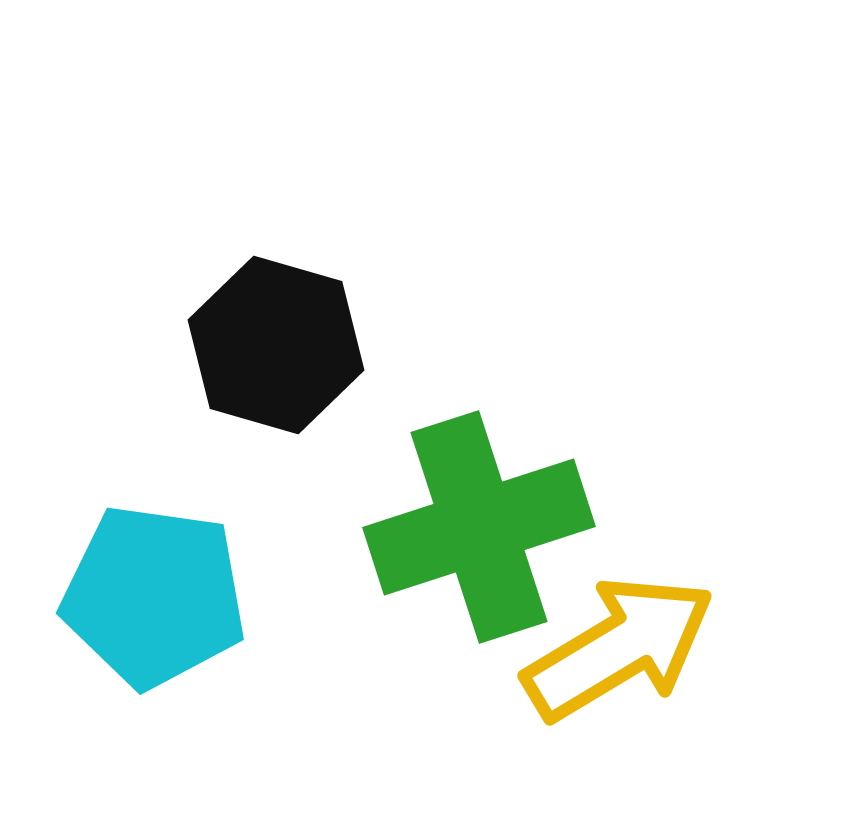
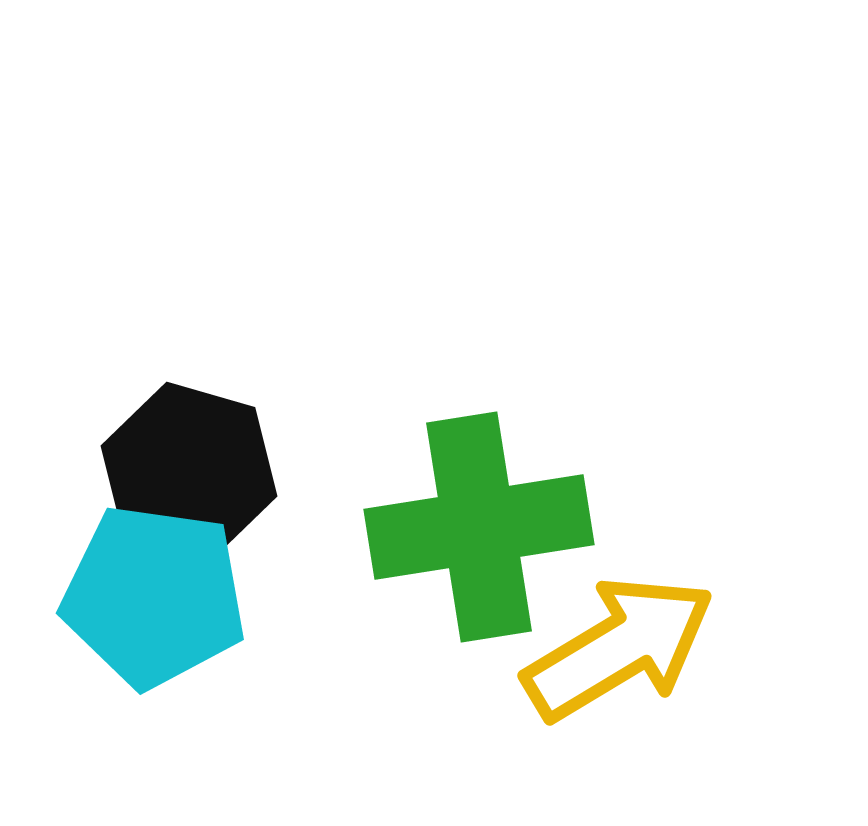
black hexagon: moved 87 px left, 126 px down
green cross: rotated 9 degrees clockwise
